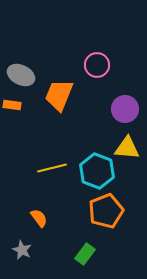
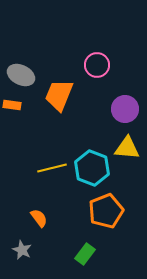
cyan hexagon: moved 5 px left, 3 px up
